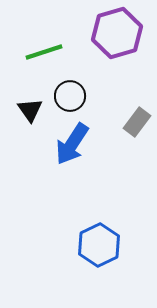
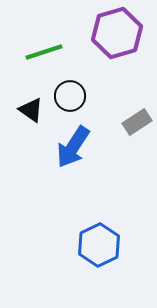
black triangle: moved 1 px right; rotated 20 degrees counterclockwise
gray rectangle: rotated 20 degrees clockwise
blue arrow: moved 1 px right, 3 px down
